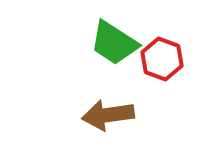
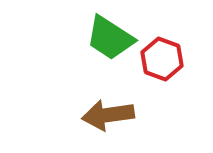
green trapezoid: moved 4 px left, 5 px up
